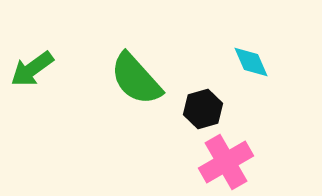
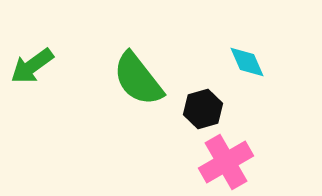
cyan diamond: moved 4 px left
green arrow: moved 3 px up
green semicircle: moved 2 px right; rotated 4 degrees clockwise
